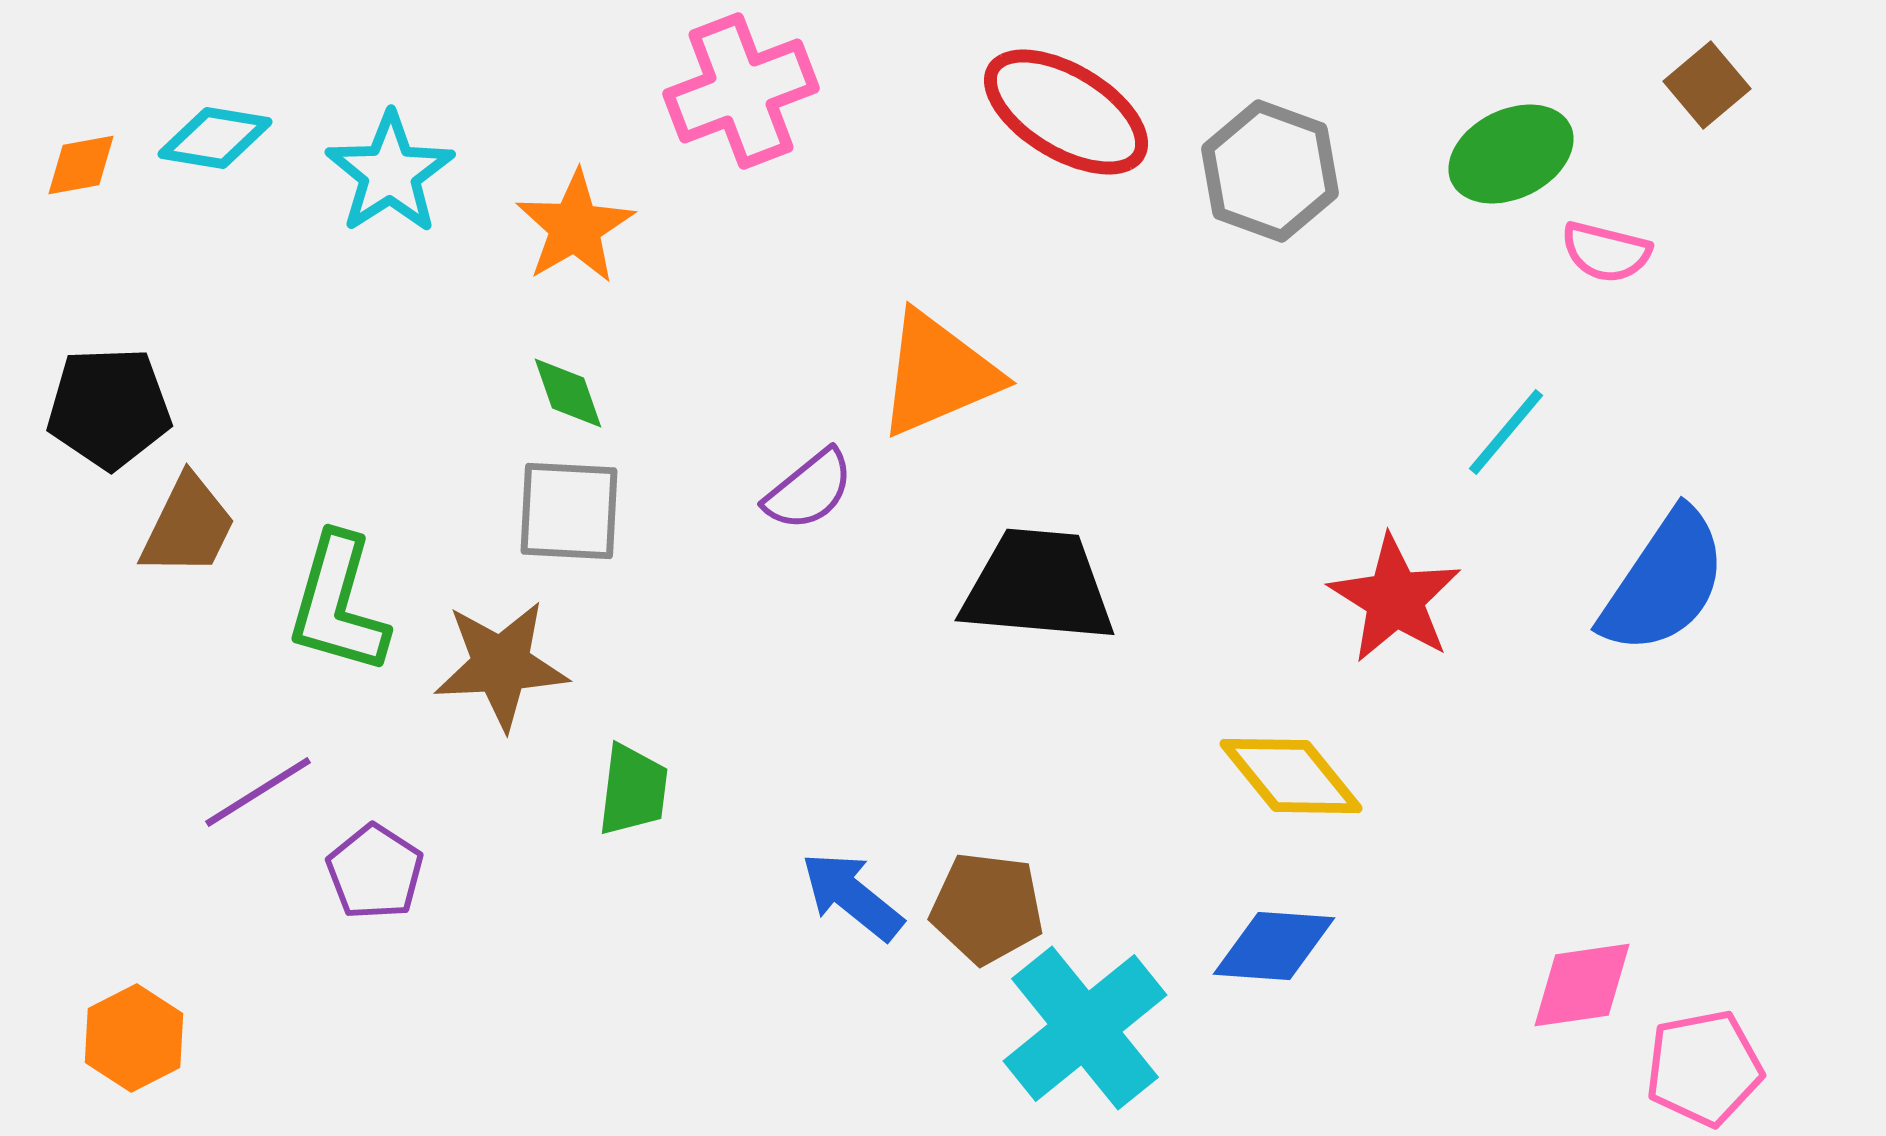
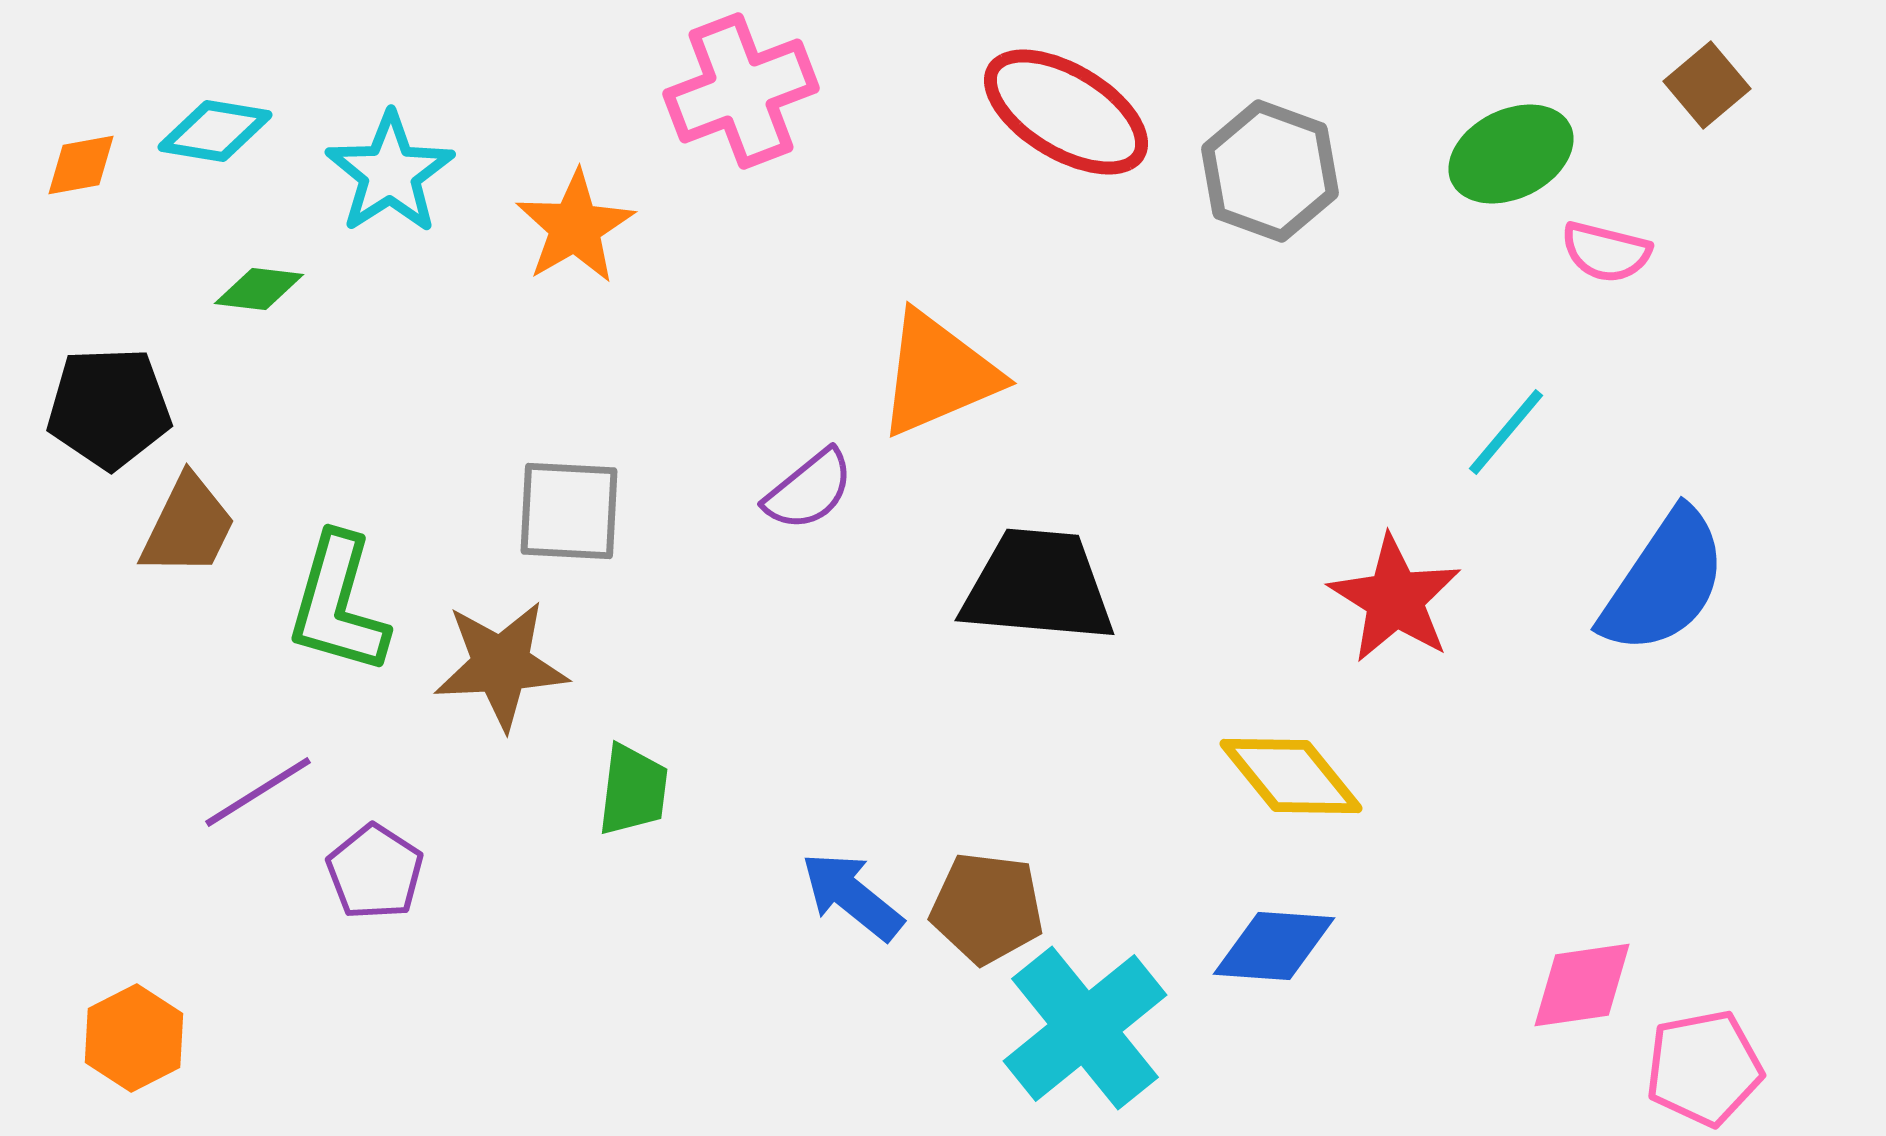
cyan diamond: moved 7 px up
green diamond: moved 309 px left, 104 px up; rotated 64 degrees counterclockwise
